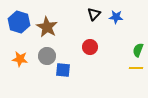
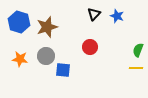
blue star: moved 1 px right, 1 px up; rotated 16 degrees clockwise
brown star: rotated 25 degrees clockwise
gray circle: moved 1 px left
